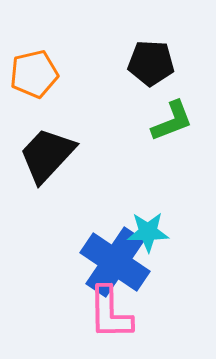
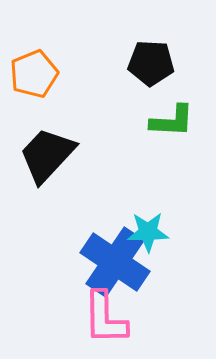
orange pentagon: rotated 9 degrees counterclockwise
green L-shape: rotated 24 degrees clockwise
pink L-shape: moved 5 px left, 5 px down
